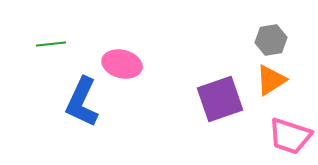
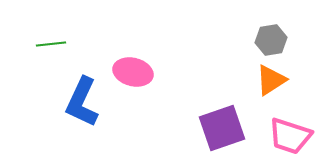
pink ellipse: moved 11 px right, 8 px down
purple square: moved 2 px right, 29 px down
